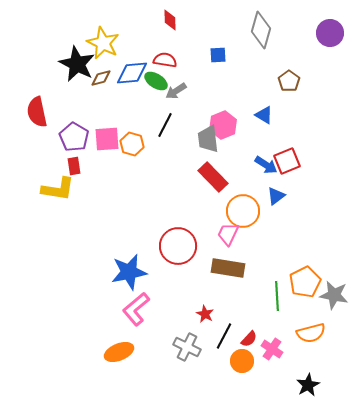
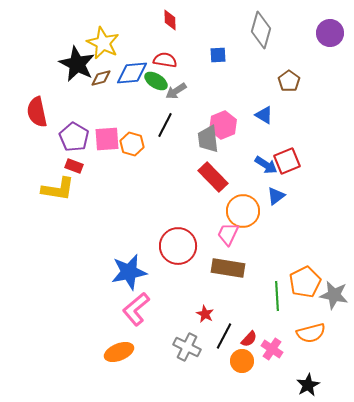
red rectangle at (74, 166): rotated 60 degrees counterclockwise
